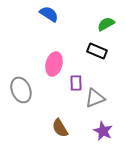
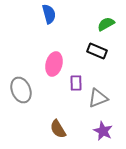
blue semicircle: rotated 42 degrees clockwise
gray triangle: moved 3 px right
brown semicircle: moved 2 px left, 1 px down
